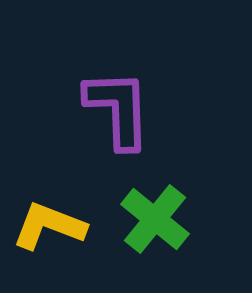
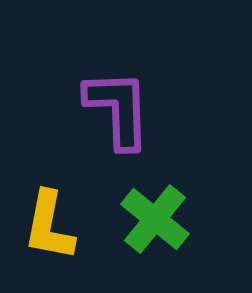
yellow L-shape: rotated 100 degrees counterclockwise
